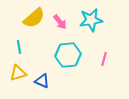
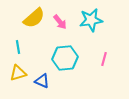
cyan line: moved 1 px left
cyan hexagon: moved 3 px left, 3 px down
